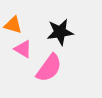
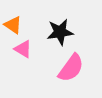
orange triangle: rotated 18 degrees clockwise
pink semicircle: moved 22 px right
